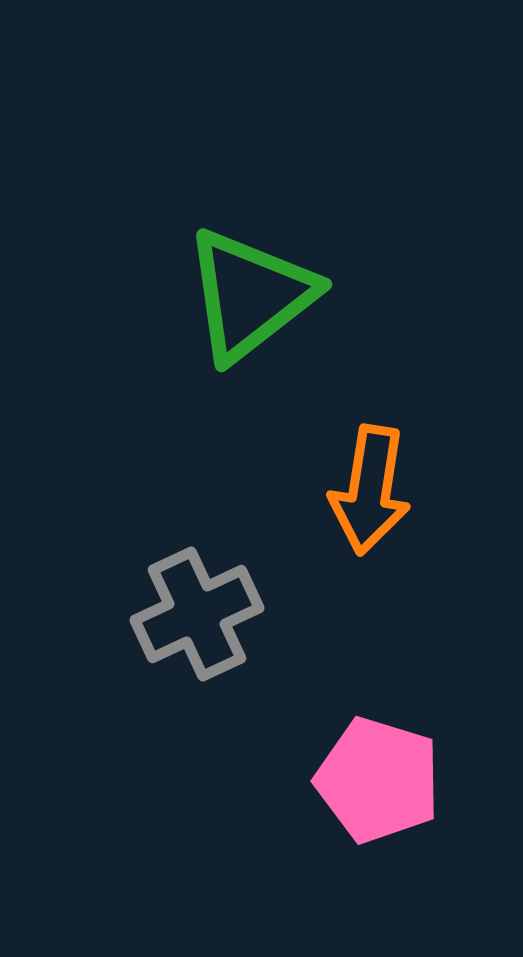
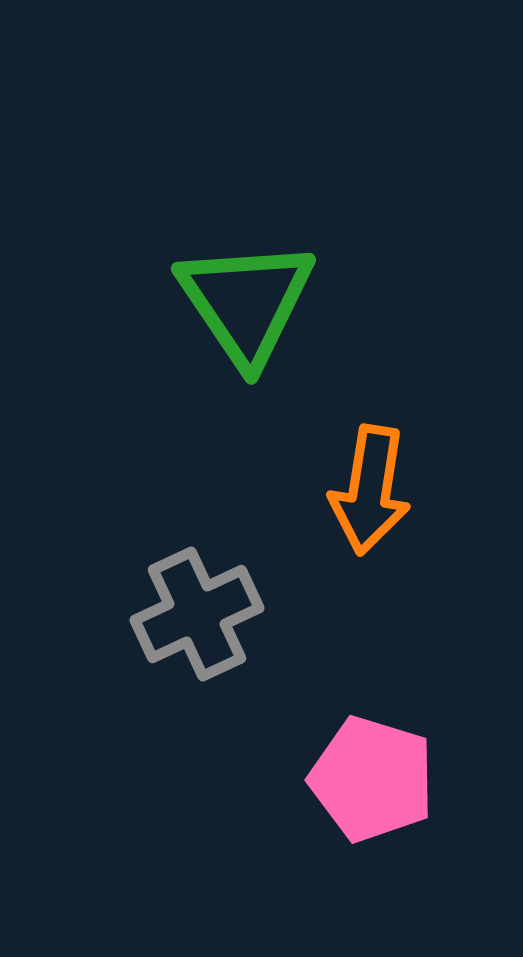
green triangle: moved 4 px left, 7 px down; rotated 26 degrees counterclockwise
pink pentagon: moved 6 px left, 1 px up
